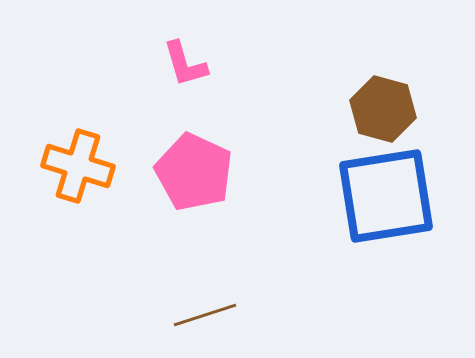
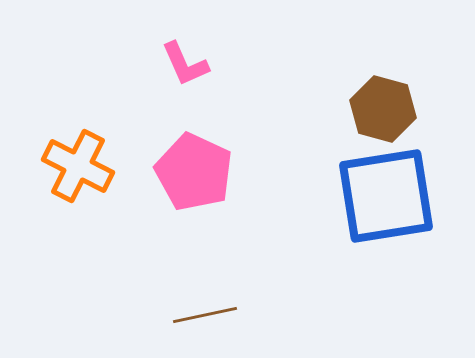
pink L-shape: rotated 8 degrees counterclockwise
orange cross: rotated 10 degrees clockwise
brown line: rotated 6 degrees clockwise
